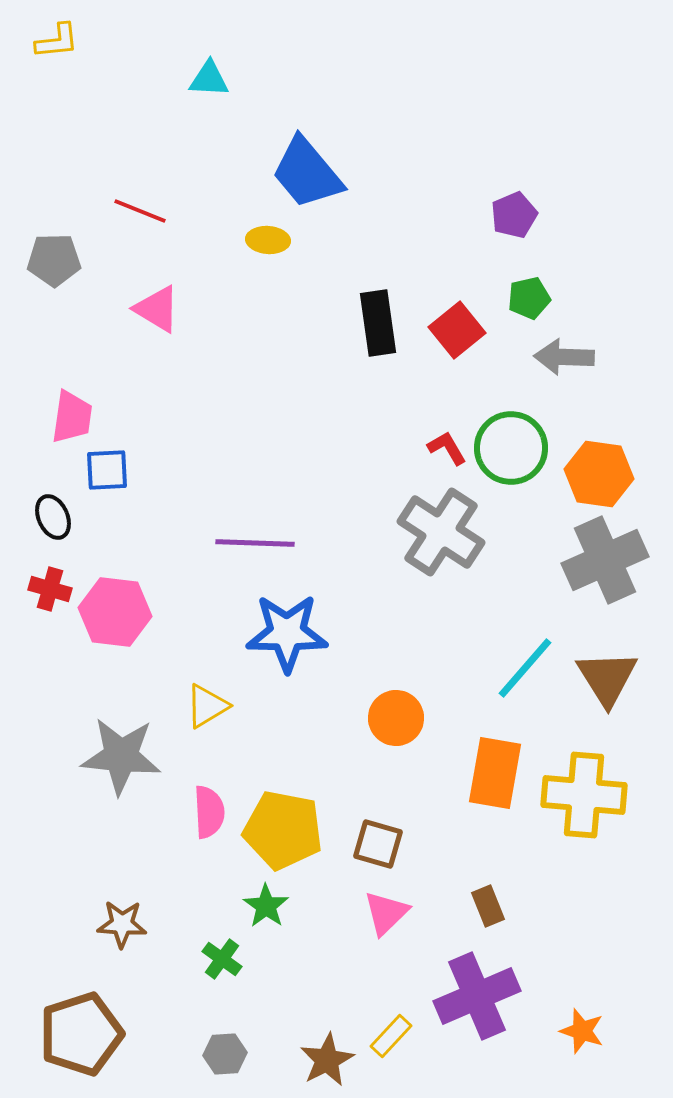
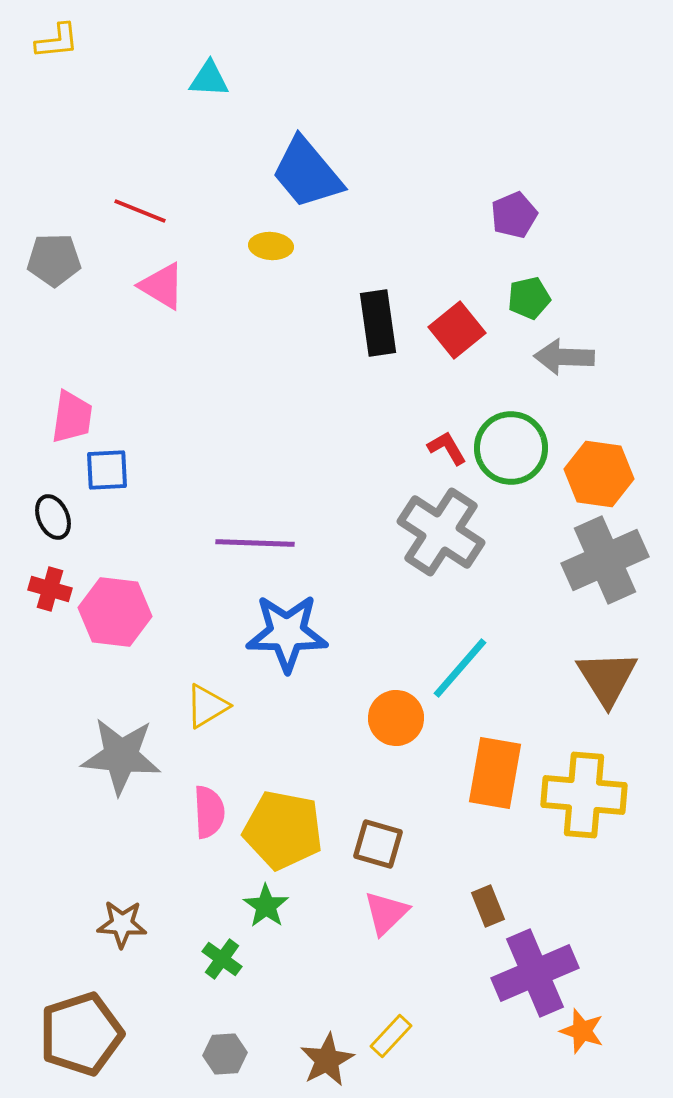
yellow ellipse at (268, 240): moved 3 px right, 6 px down
pink triangle at (157, 309): moved 5 px right, 23 px up
cyan line at (525, 668): moved 65 px left
purple cross at (477, 996): moved 58 px right, 23 px up
